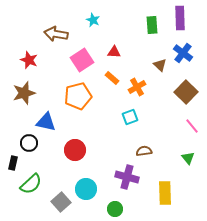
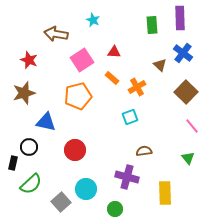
black circle: moved 4 px down
